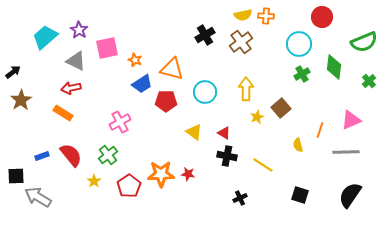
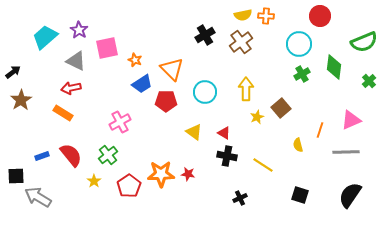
red circle at (322, 17): moved 2 px left, 1 px up
orange triangle at (172, 69): rotated 30 degrees clockwise
